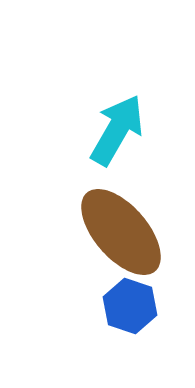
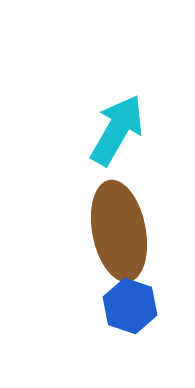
brown ellipse: moved 2 px left, 1 px up; rotated 30 degrees clockwise
